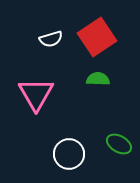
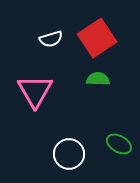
red square: moved 1 px down
pink triangle: moved 1 px left, 3 px up
